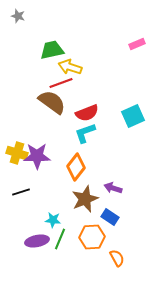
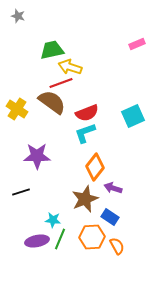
yellow cross: moved 44 px up; rotated 15 degrees clockwise
orange diamond: moved 19 px right
orange semicircle: moved 12 px up
